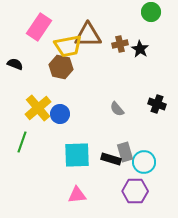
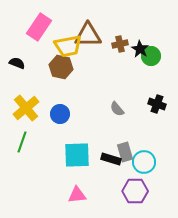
green circle: moved 44 px down
black semicircle: moved 2 px right, 1 px up
yellow cross: moved 12 px left
